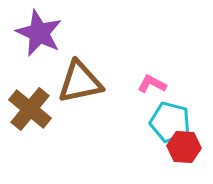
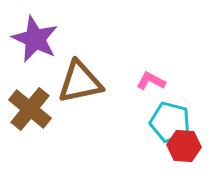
purple star: moved 4 px left, 6 px down
pink L-shape: moved 1 px left, 3 px up
red hexagon: moved 1 px up
